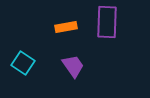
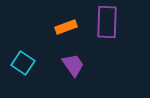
orange rectangle: rotated 10 degrees counterclockwise
purple trapezoid: moved 1 px up
